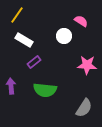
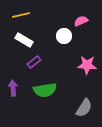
yellow line: moved 4 px right; rotated 42 degrees clockwise
pink semicircle: rotated 56 degrees counterclockwise
purple arrow: moved 2 px right, 2 px down
green semicircle: rotated 15 degrees counterclockwise
